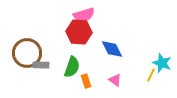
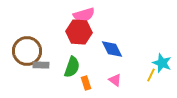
brown circle: moved 2 px up
orange rectangle: moved 2 px down
